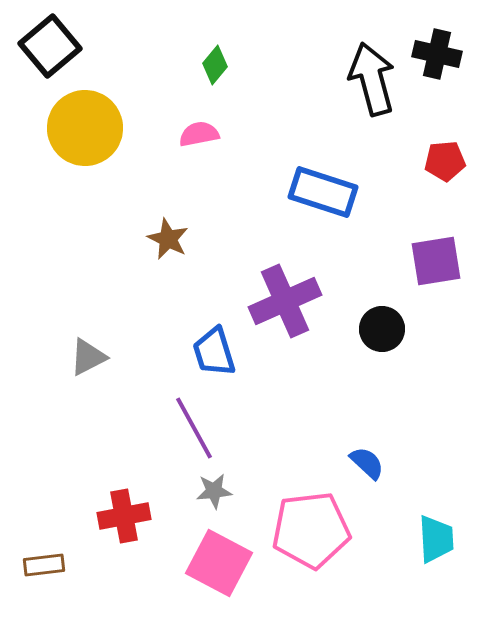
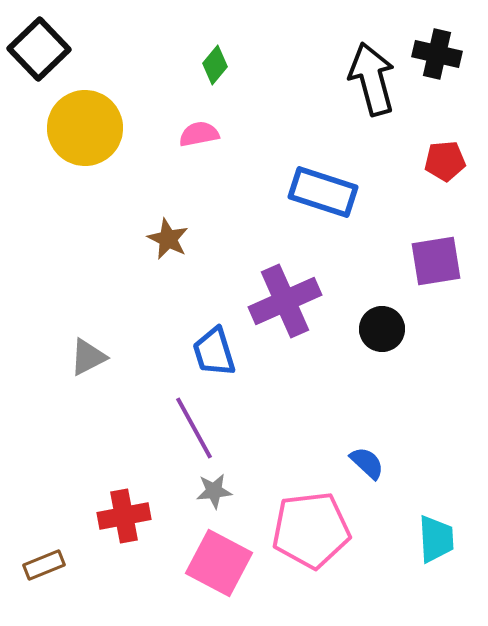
black square: moved 11 px left, 3 px down; rotated 4 degrees counterclockwise
brown rectangle: rotated 15 degrees counterclockwise
